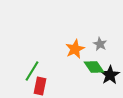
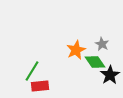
gray star: moved 2 px right
orange star: moved 1 px right, 1 px down
green diamond: moved 1 px right, 5 px up
red rectangle: rotated 72 degrees clockwise
